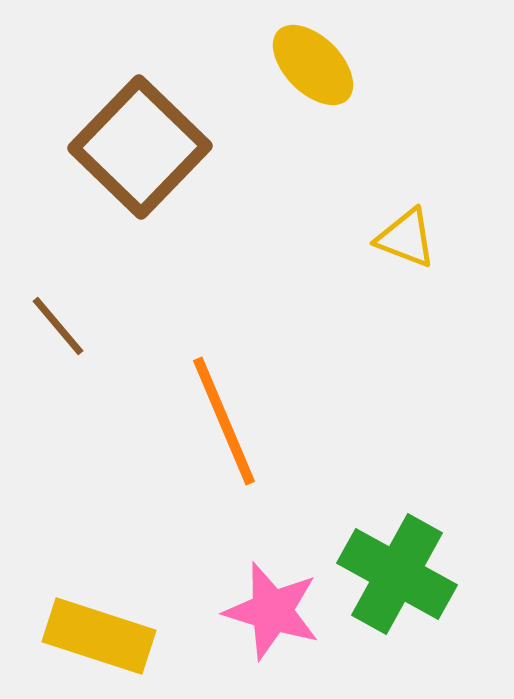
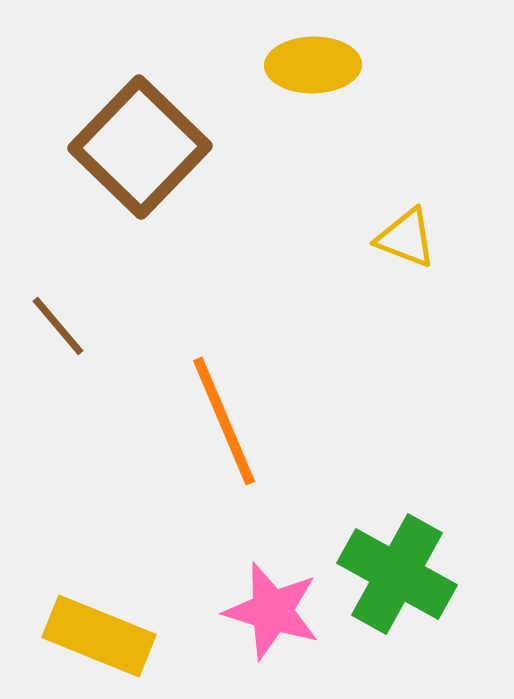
yellow ellipse: rotated 46 degrees counterclockwise
yellow rectangle: rotated 4 degrees clockwise
